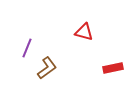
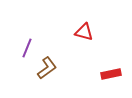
red rectangle: moved 2 px left, 6 px down
